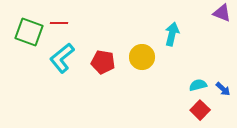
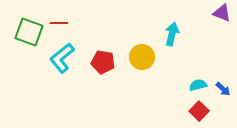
red square: moved 1 px left, 1 px down
